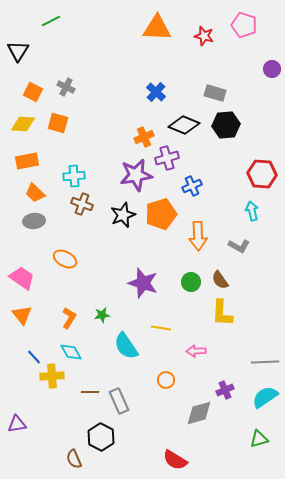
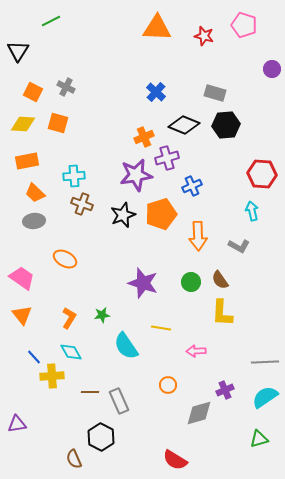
orange circle at (166, 380): moved 2 px right, 5 px down
